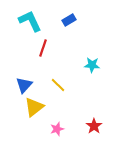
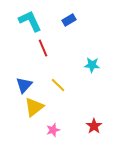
red line: rotated 42 degrees counterclockwise
pink star: moved 4 px left, 1 px down
